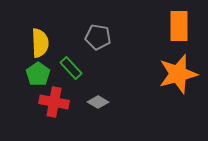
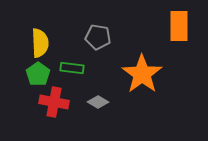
green rectangle: moved 1 px right; rotated 40 degrees counterclockwise
orange star: moved 36 px left; rotated 21 degrees counterclockwise
